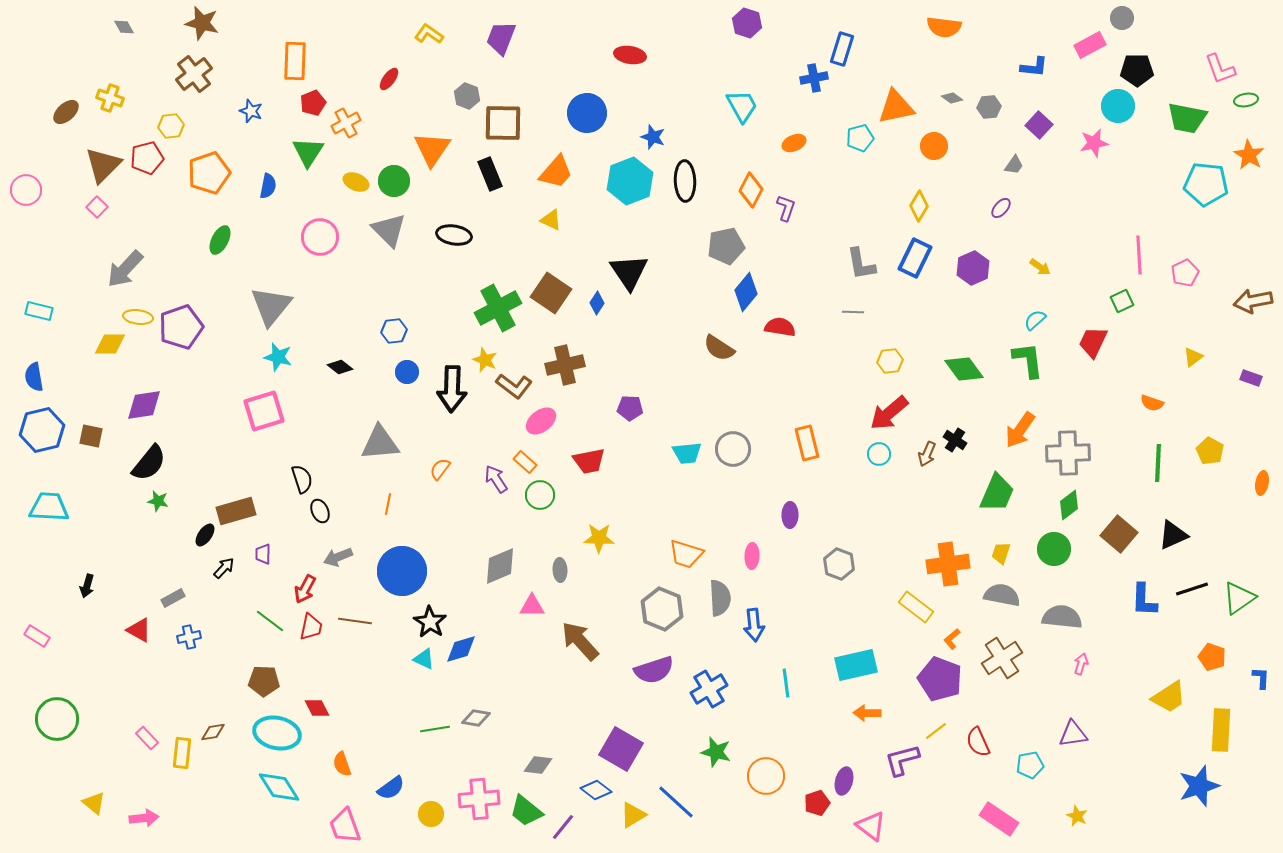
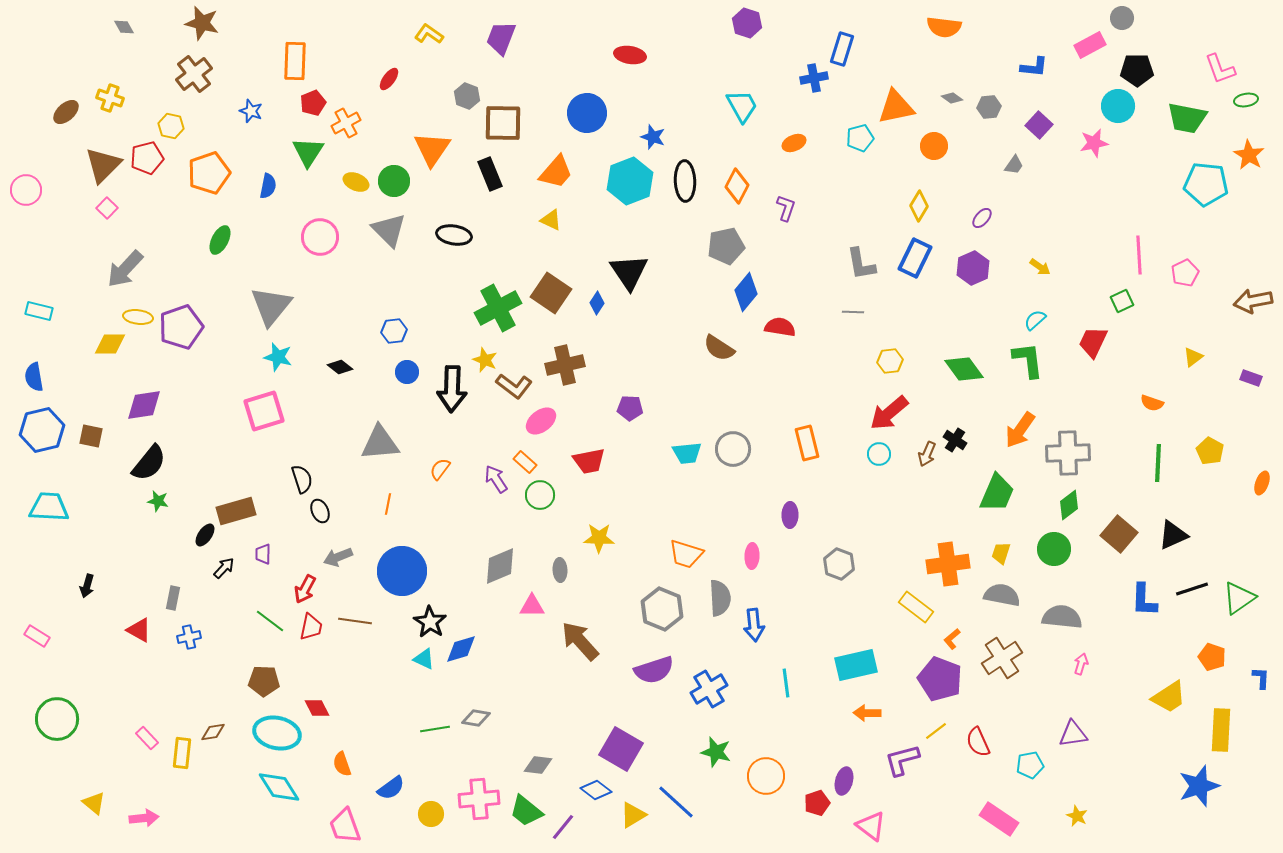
yellow hexagon at (171, 126): rotated 20 degrees clockwise
orange diamond at (751, 190): moved 14 px left, 4 px up
pink square at (97, 207): moved 10 px right, 1 px down
purple ellipse at (1001, 208): moved 19 px left, 10 px down
orange ellipse at (1262, 483): rotated 10 degrees clockwise
gray rectangle at (173, 598): rotated 50 degrees counterclockwise
